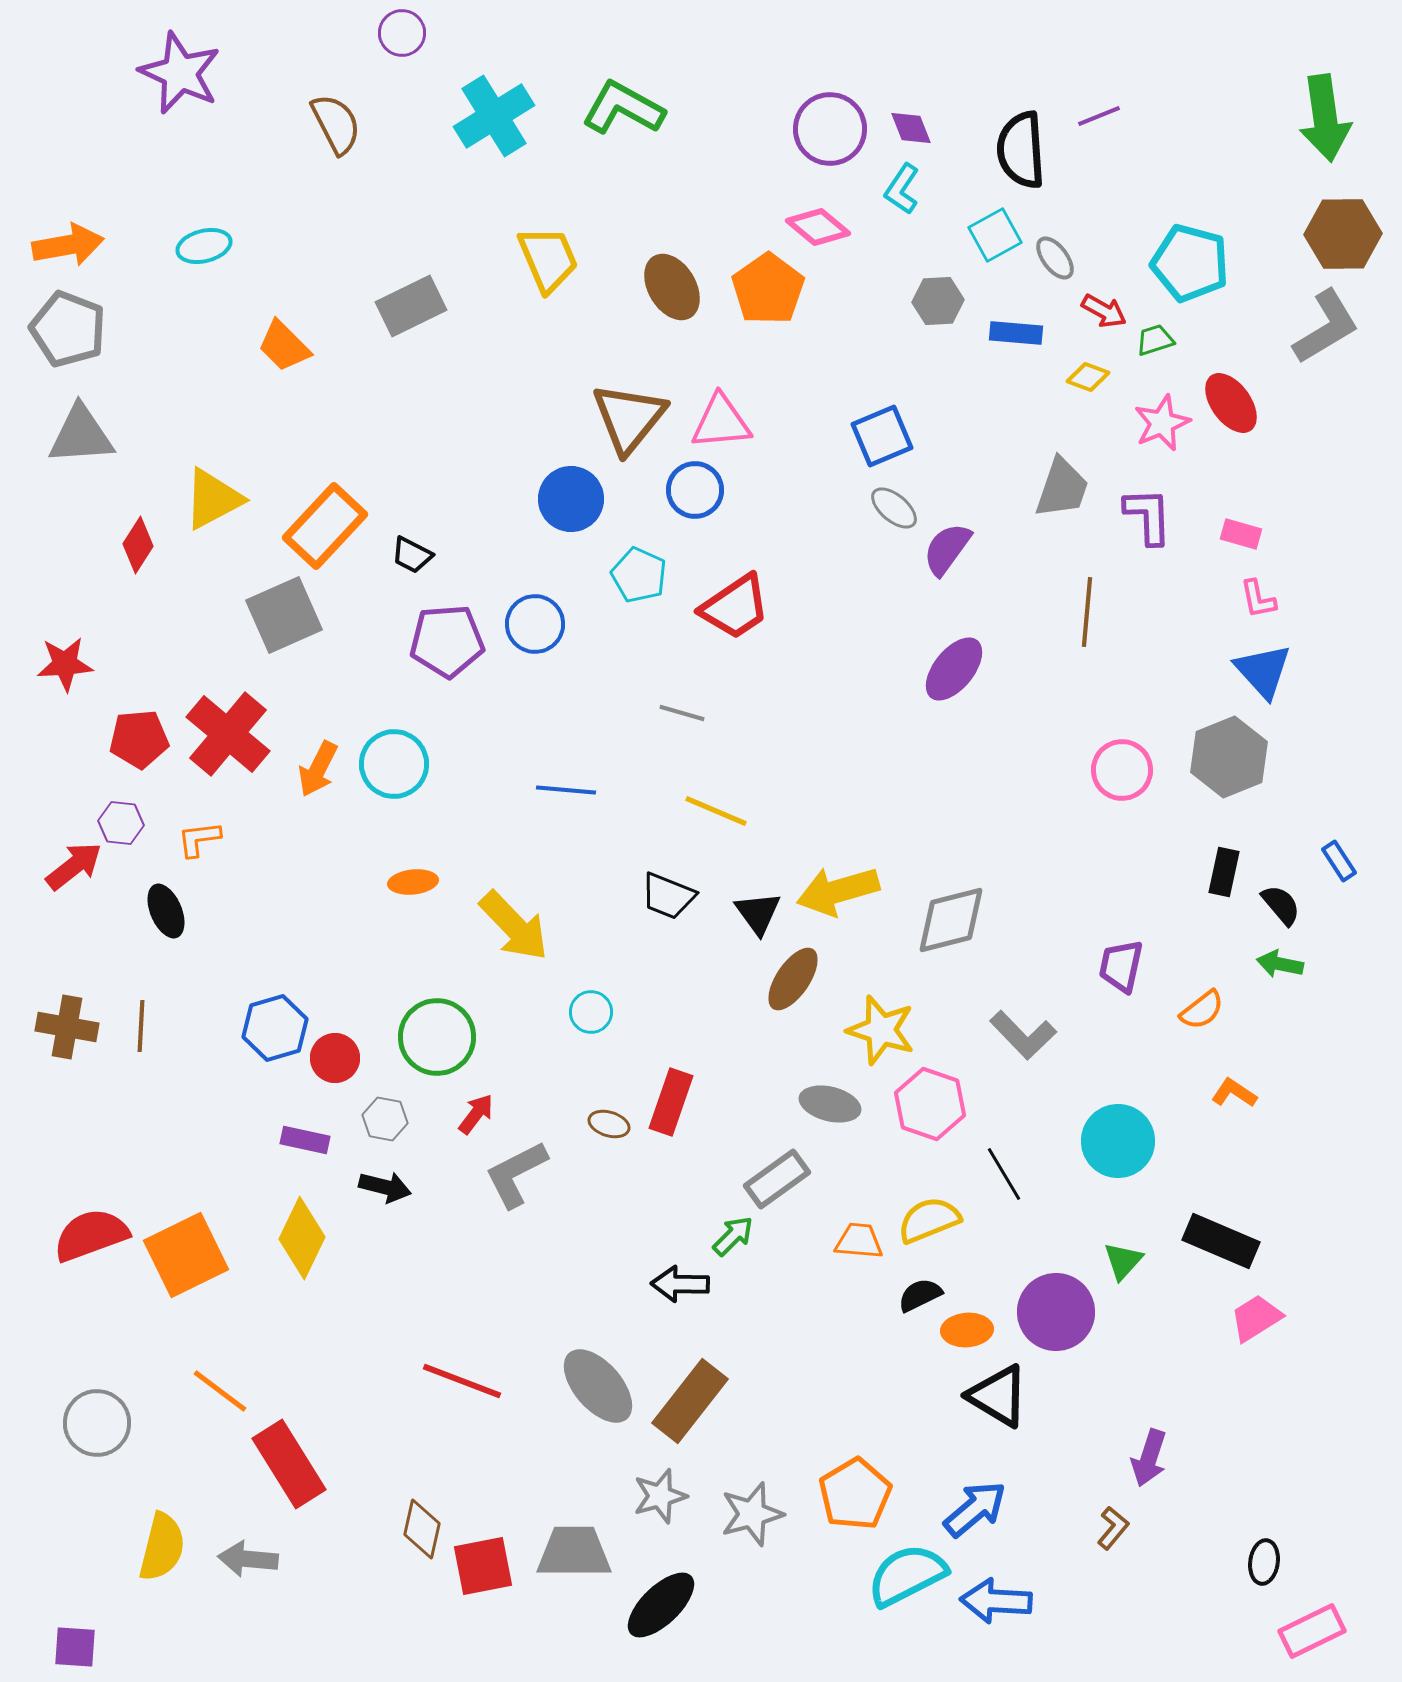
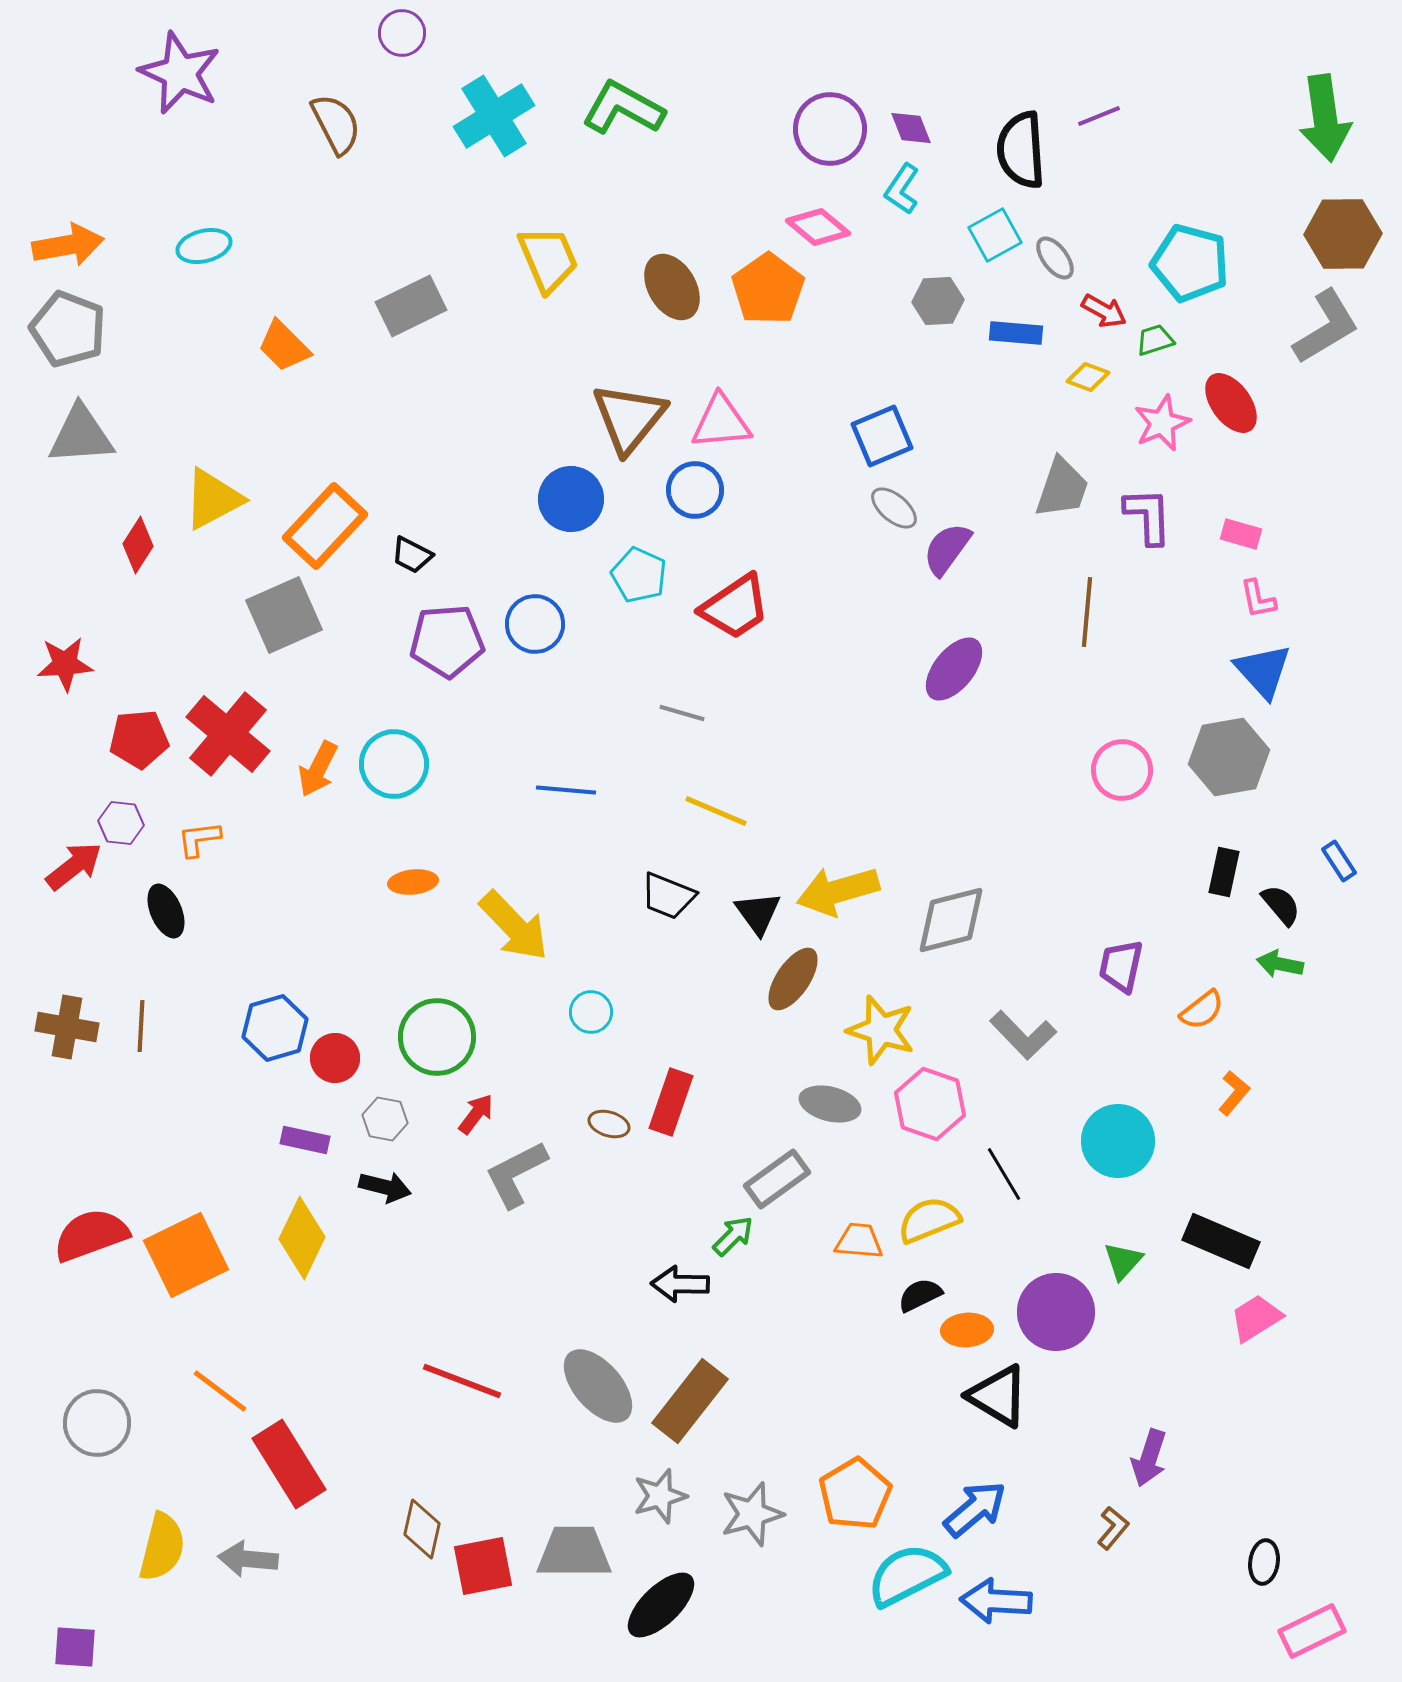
gray hexagon at (1229, 757): rotated 12 degrees clockwise
orange L-shape at (1234, 1093): rotated 96 degrees clockwise
